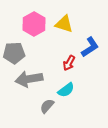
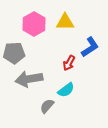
yellow triangle: moved 1 px right, 2 px up; rotated 18 degrees counterclockwise
